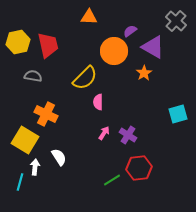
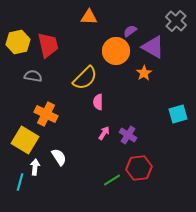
orange circle: moved 2 px right
